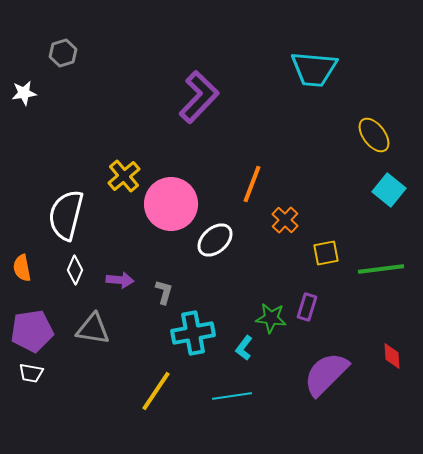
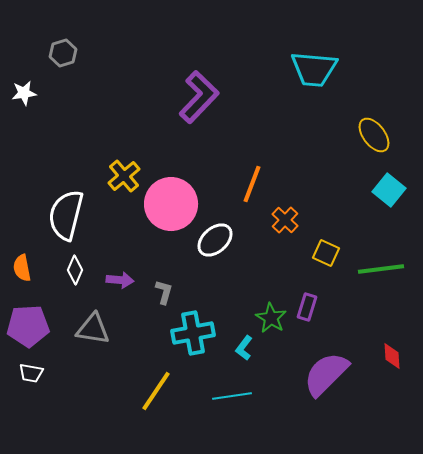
yellow square: rotated 36 degrees clockwise
green star: rotated 24 degrees clockwise
purple pentagon: moved 4 px left, 5 px up; rotated 6 degrees clockwise
